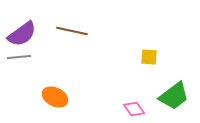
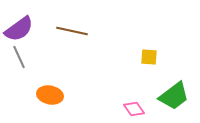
purple semicircle: moved 3 px left, 5 px up
gray line: rotated 70 degrees clockwise
orange ellipse: moved 5 px left, 2 px up; rotated 15 degrees counterclockwise
